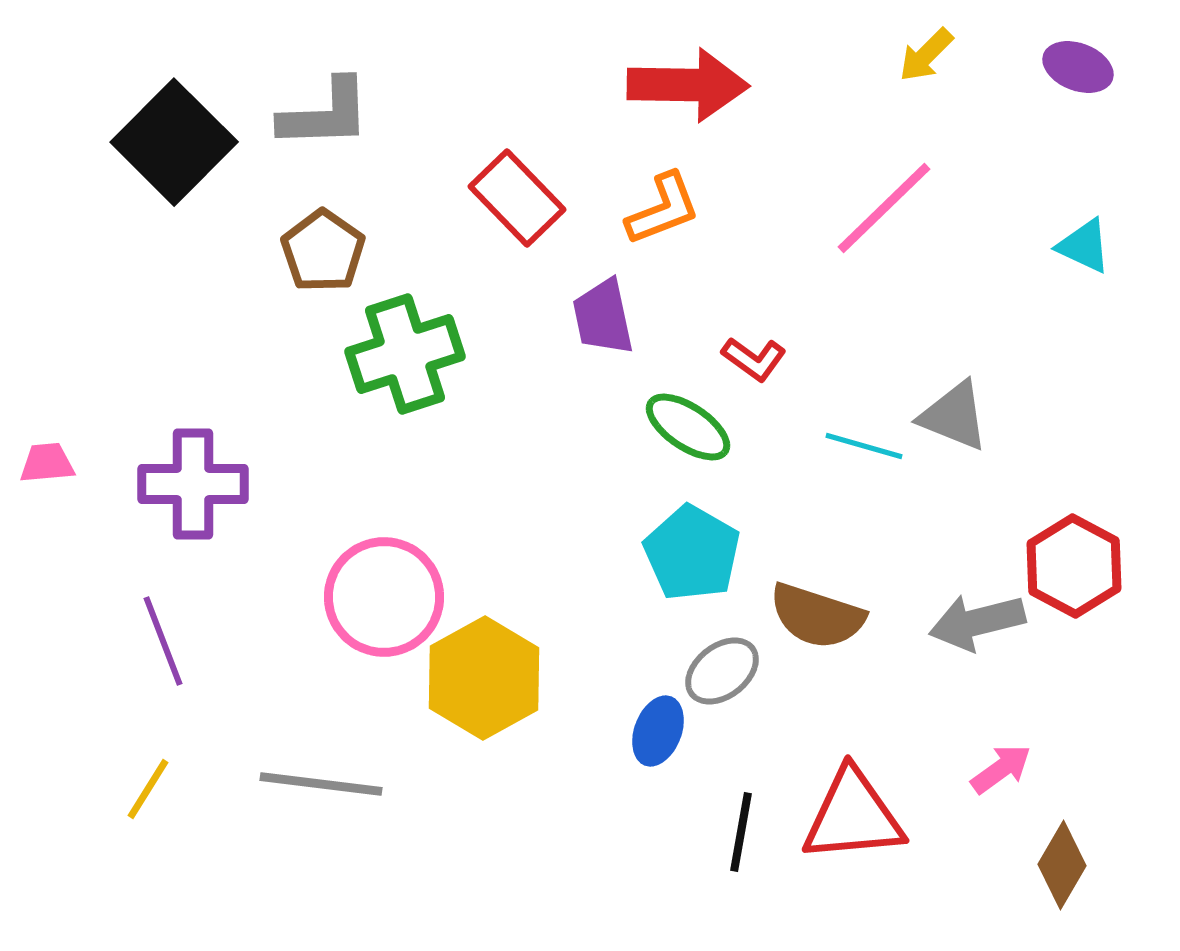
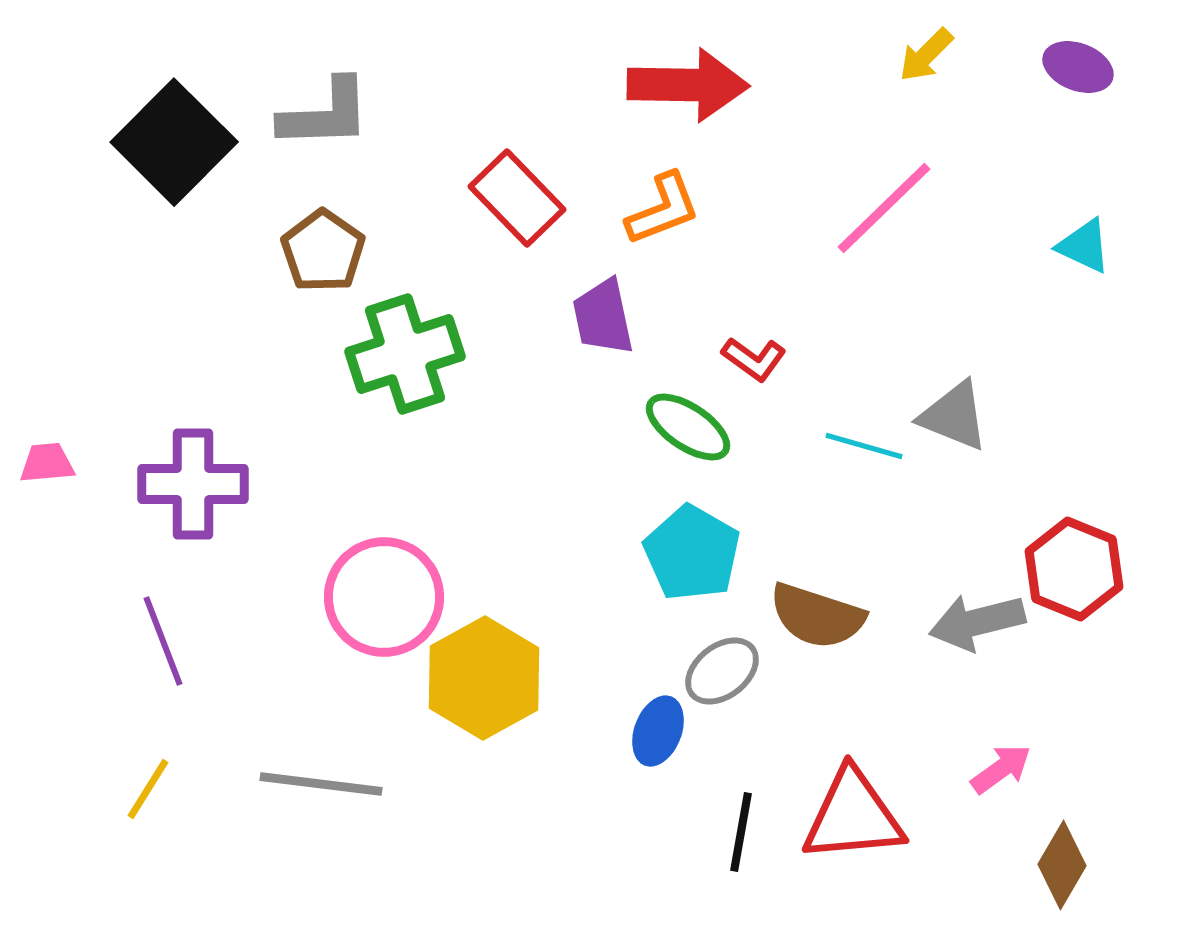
red hexagon: moved 3 px down; rotated 6 degrees counterclockwise
